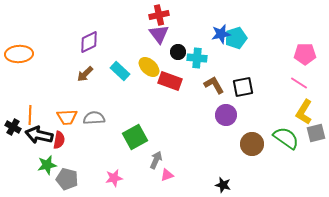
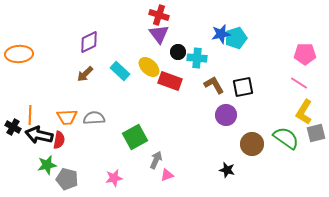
red cross: rotated 30 degrees clockwise
black star: moved 4 px right, 15 px up
